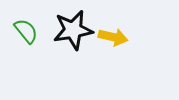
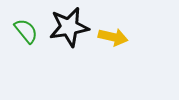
black star: moved 4 px left, 3 px up
